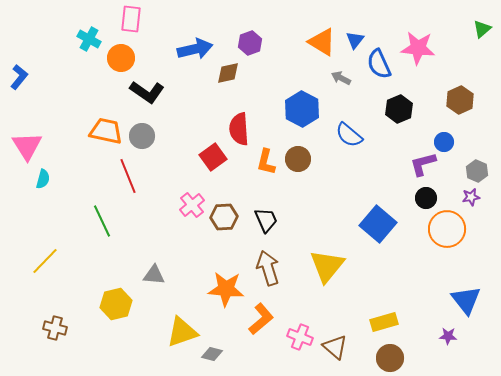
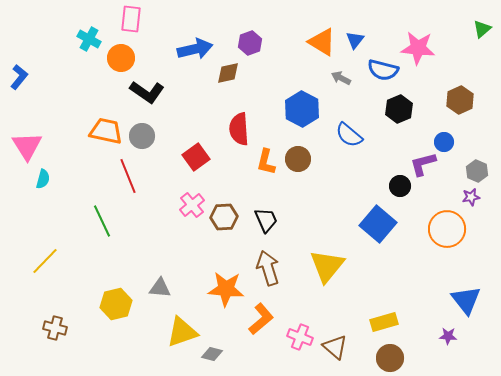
blue semicircle at (379, 64): moved 4 px right, 6 px down; rotated 52 degrees counterclockwise
red square at (213, 157): moved 17 px left
black circle at (426, 198): moved 26 px left, 12 px up
gray triangle at (154, 275): moved 6 px right, 13 px down
